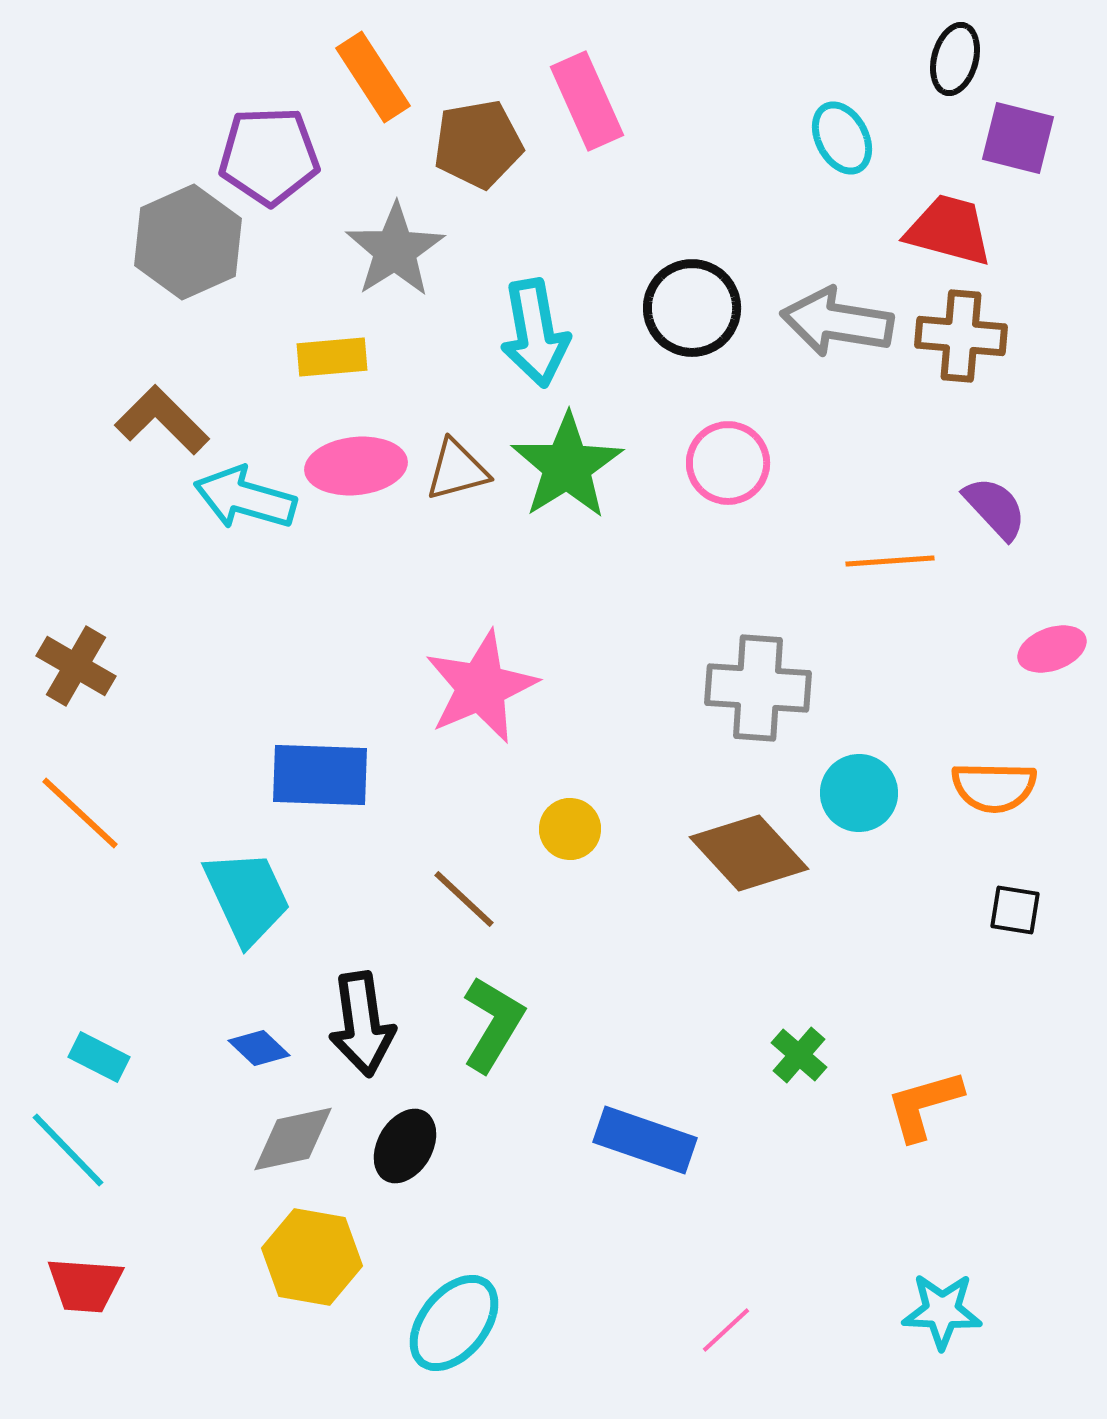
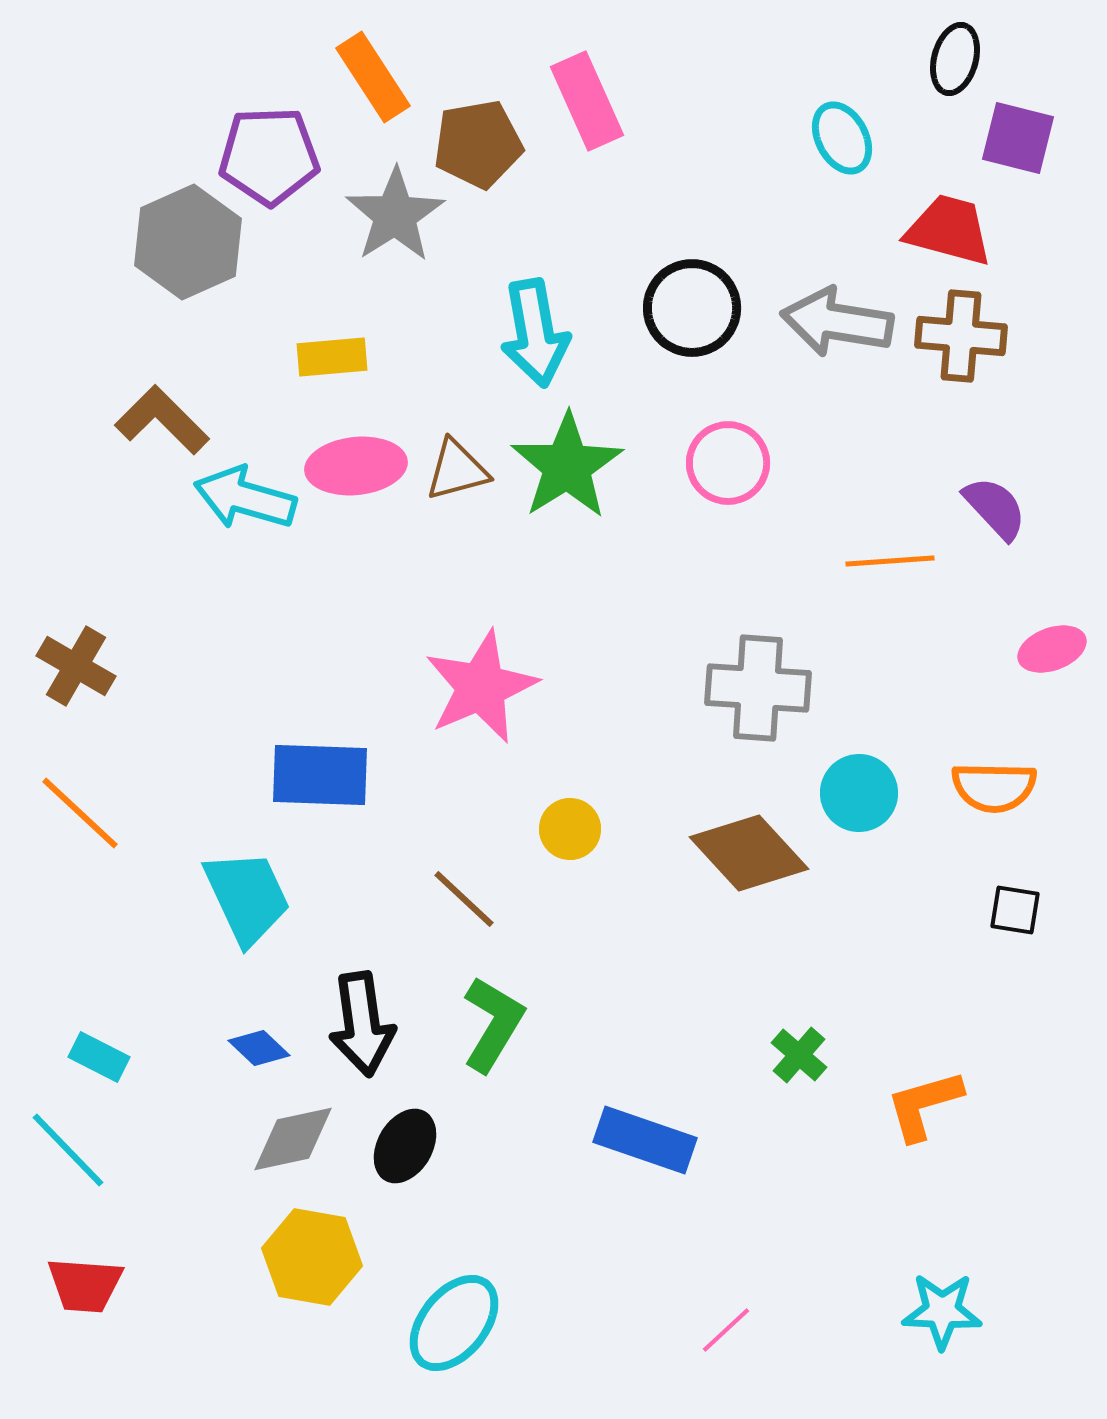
gray star at (395, 250): moved 35 px up
